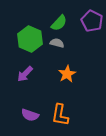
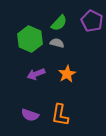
purple arrow: moved 11 px right; rotated 24 degrees clockwise
